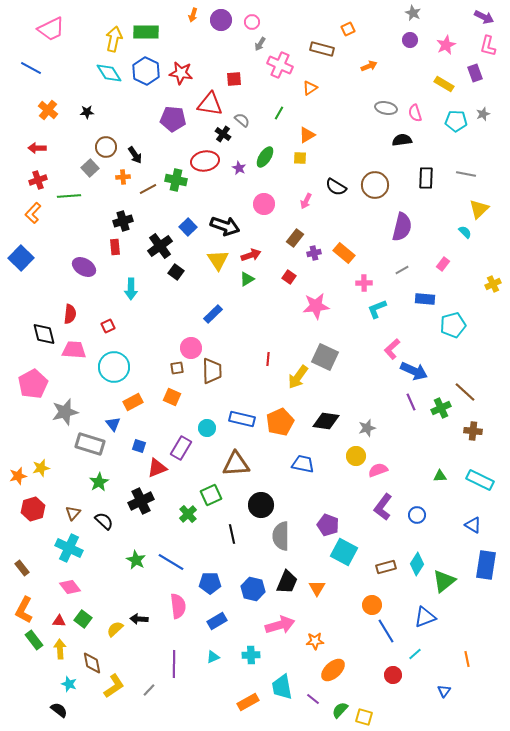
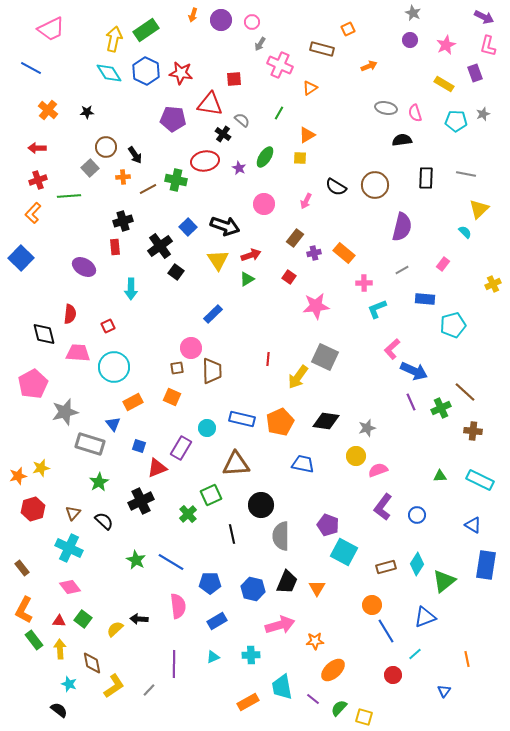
green rectangle at (146, 32): moved 2 px up; rotated 35 degrees counterclockwise
pink trapezoid at (74, 350): moved 4 px right, 3 px down
green semicircle at (340, 710): moved 1 px left, 2 px up
